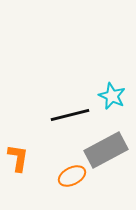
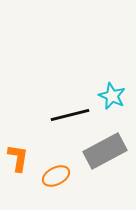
gray rectangle: moved 1 px left, 1 px down
orange ellipse: moved 16 px left
